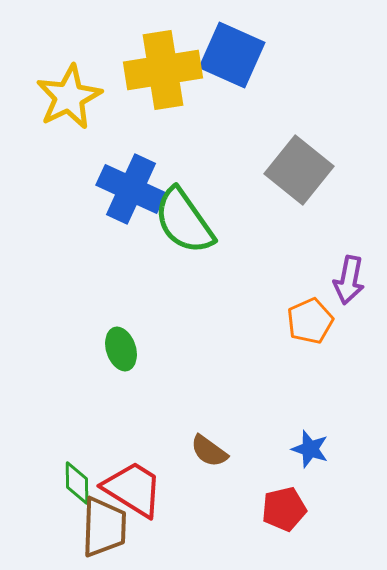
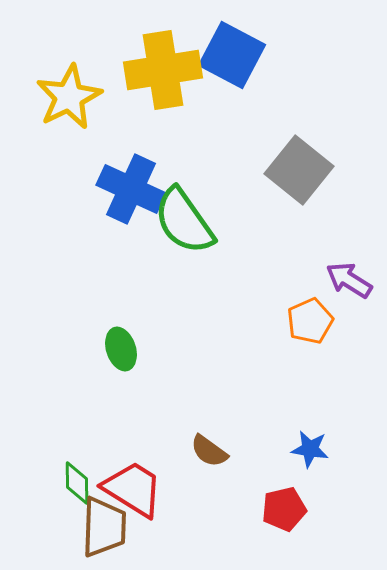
blue square: rotated 4 degrees clockwise
purple arrow: rotated 111 degrees clockwise
blue star: rotated 9 degrees counterclockwise
